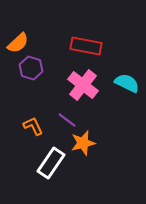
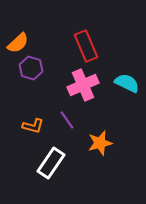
red rectangle: rotated 56 degrees clockwise
pink cross: rotated 28 degrees clockwise
purple line: rotated 18 degrees clockwise
orange L-shape: rotated 130 degrees clockwise
orange star: moved 17 px right
